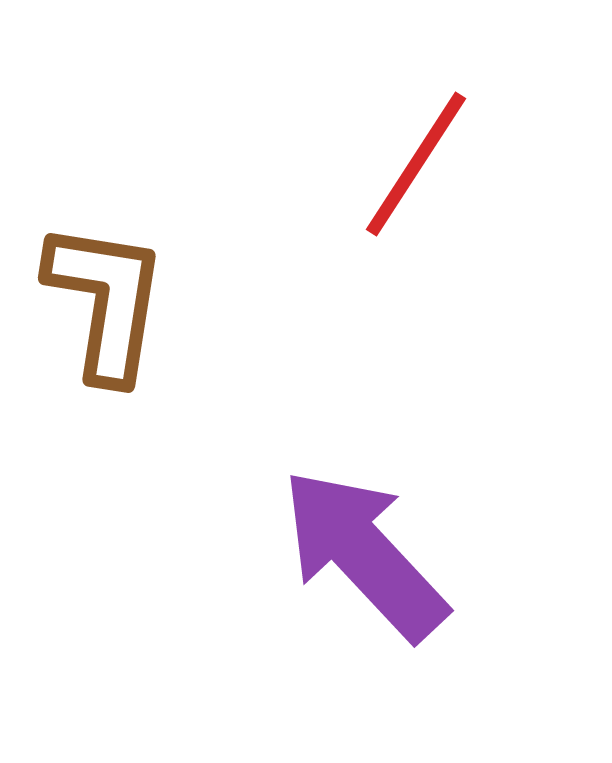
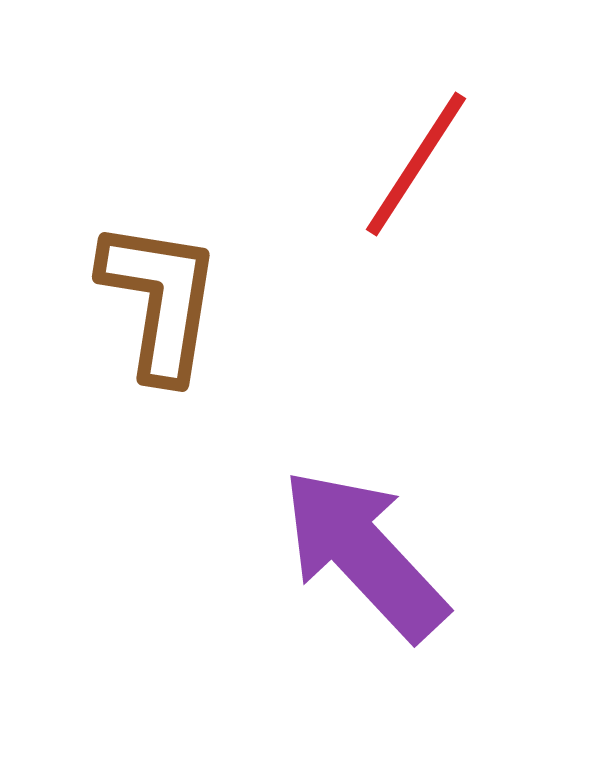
brown L-shape: moved 54 px right, 1 px up
